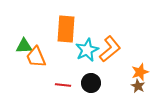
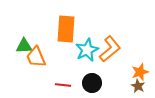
black circle: moved 1 px right
